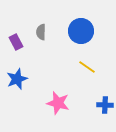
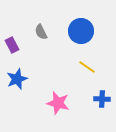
gray semicircle: rotated 28 degrees counterclockwise
purple rectangle: moved 4 px left, 3 px down
blue cross: moved 3 px left, 6 px up
